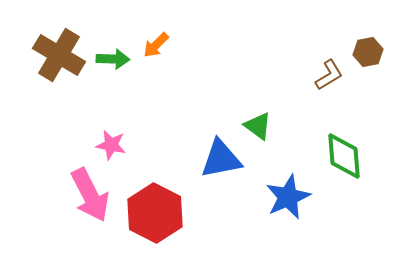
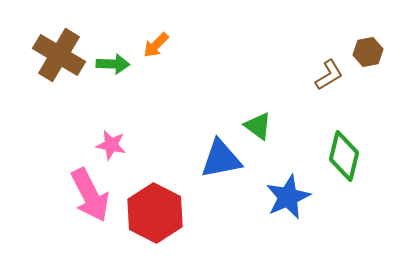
green arrow: moved 5 px down
green diamond: rotated 18 degrees clockwise
